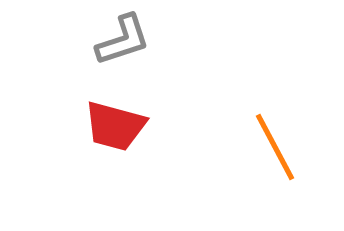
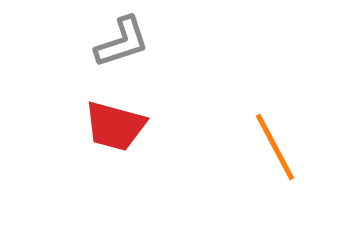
gray L-shape: moved 1 px left, 2 px down
